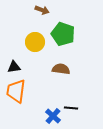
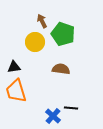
brown arrow: moved 11 px down; rotated 136 degrees counterclockwise
orange trapezoid: rotated 25 degrees counterclockwise
